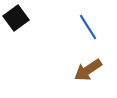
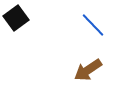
blue line: moved 5 px right, 2 px up; rotated 12 degrees counterclockwise
